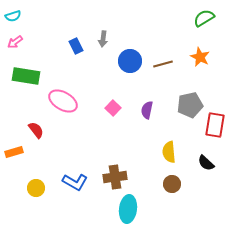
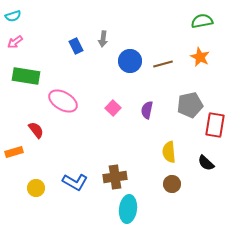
green semicircle: moved 2 px left, 3 px down; rotated 20 degrees clockwise
